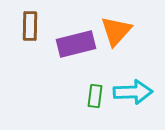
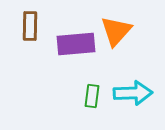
purple rectangle: rotated 9 degrees clockwise
cyan arrow: moved 1 px down
green rectangle: moved 3 px left
